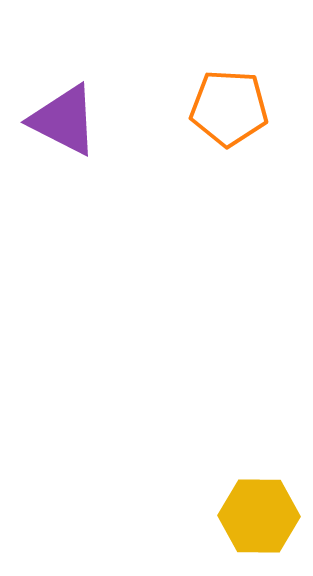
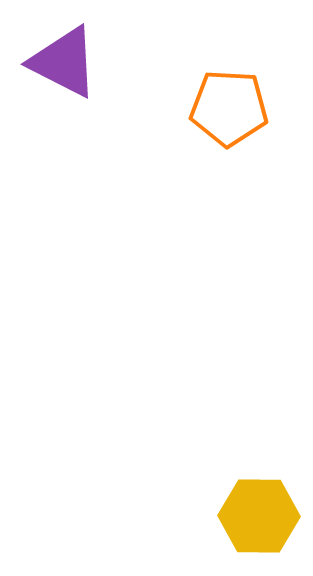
purple triangle: moved 58 px up
